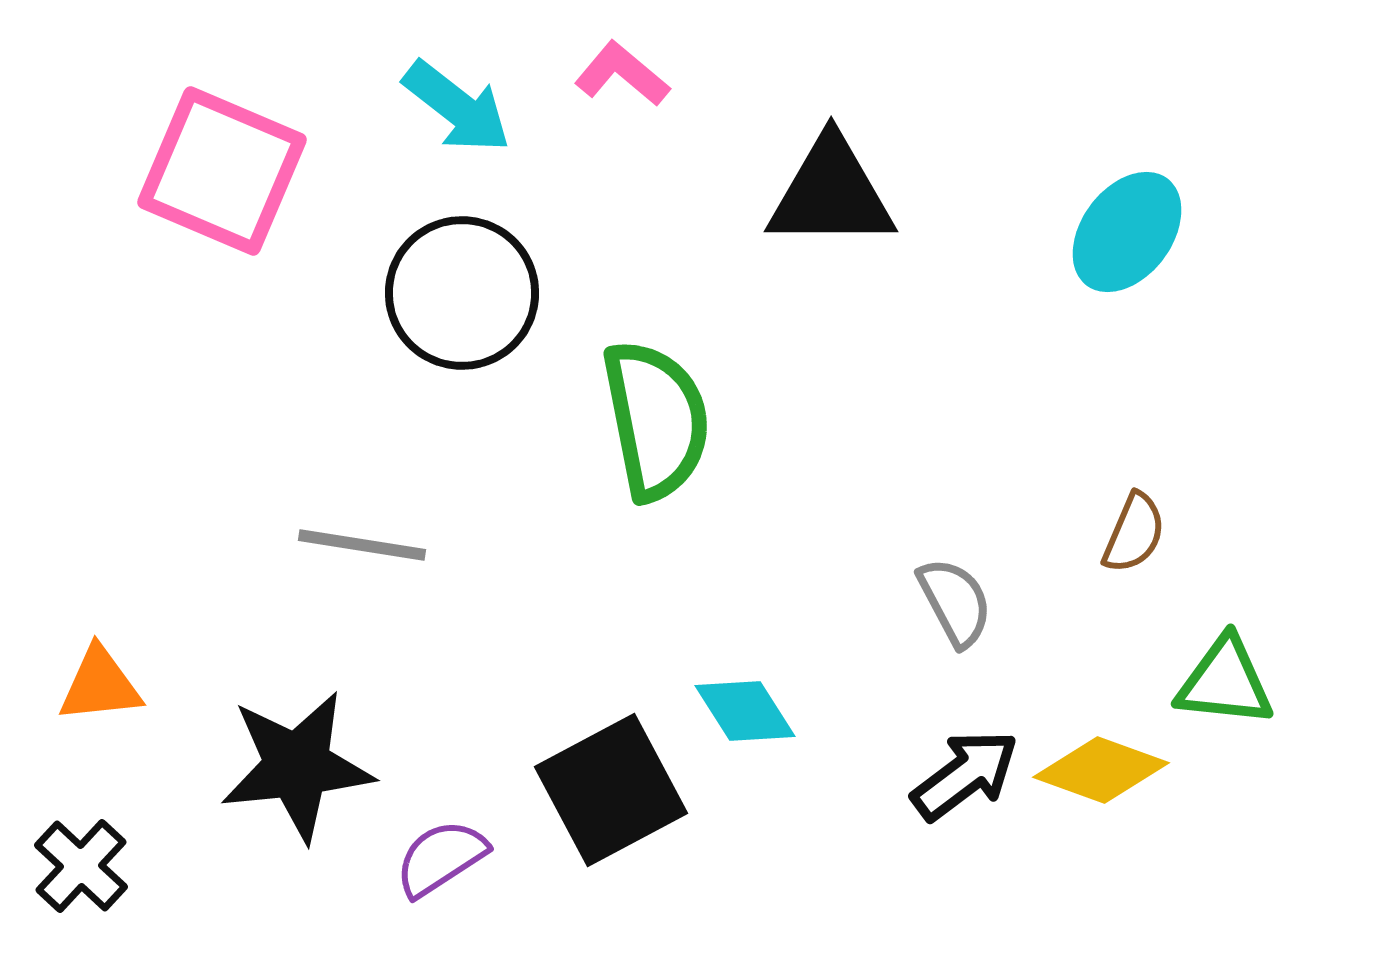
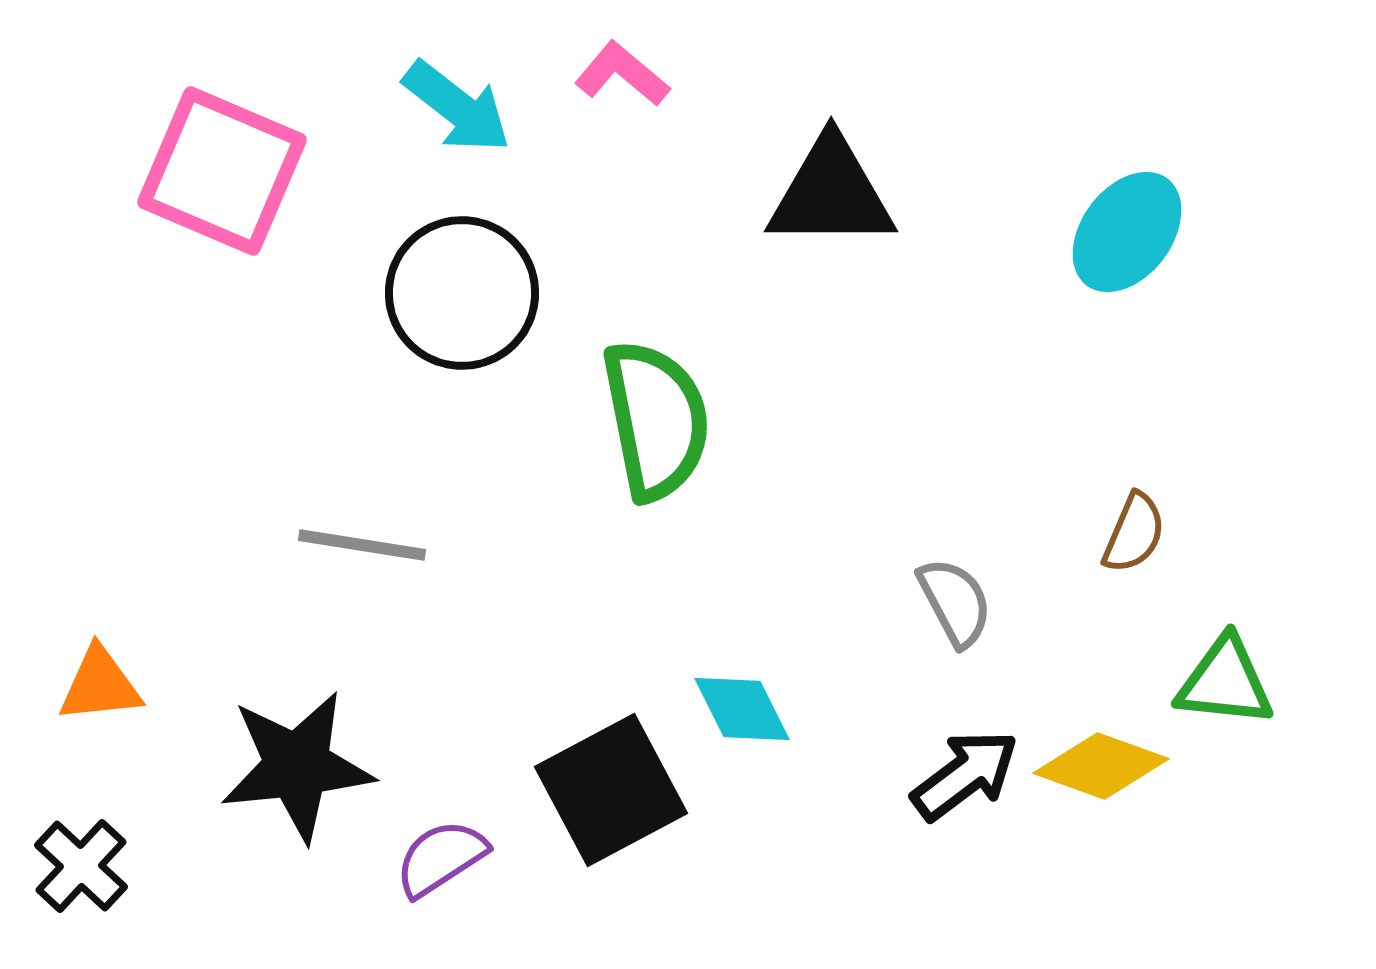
cyan diamond: moved 3 px left, 2 px up; rotated 6 degrees clockwise
yellow diamond: moved 4 px up
